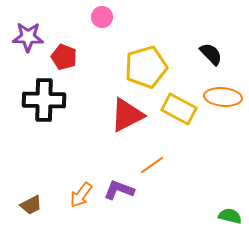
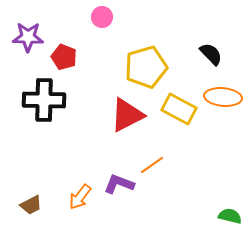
purple L-shape: moved 6 px up
orange arrow: moved 1 px left, 2 px down
